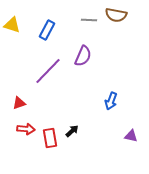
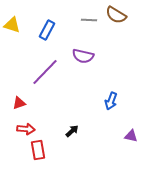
brown semicircle: rotated 20 degrees clockwise
purple semicircle: rotated 80 degrees clockwise
purple line: moved 3 px left, 1 px down
red rectangle: moved 12 px left, 12 px down
